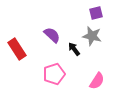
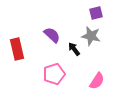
gray star: moved 1 px left
red rectangle: rotated 20 degrees clockwise
